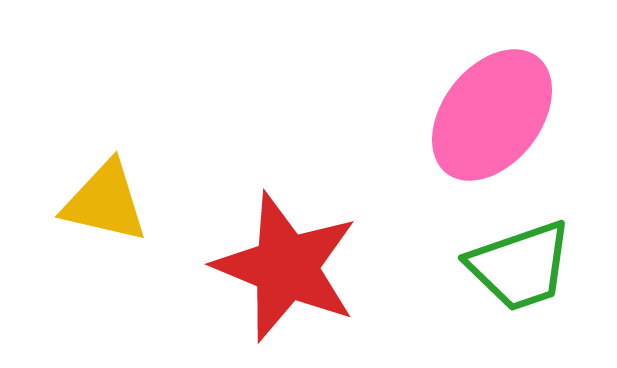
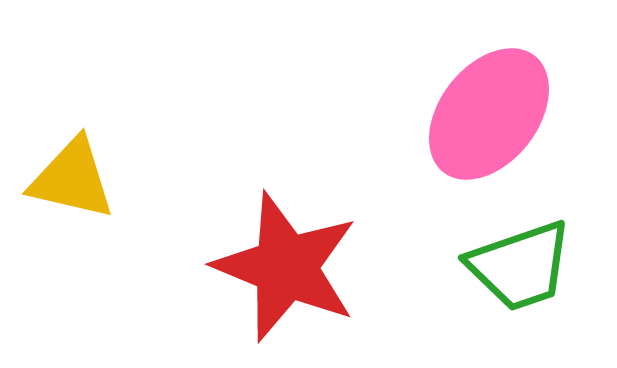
pink ellipse: moved 3 px left, 1 px up
yellow triangle: moved 33 px left, 23 px up
